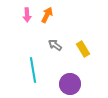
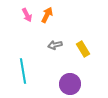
pink arrow: rotated 24 degrees counterclockwise
gray arrow: rotated 48 degrees counterclockwise
cyan line: moved 10 px left, 1 px down
